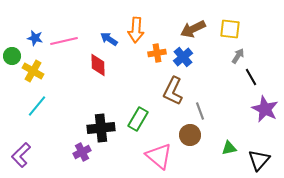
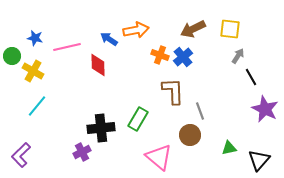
orange arrow: rotated 105 degrees counterclockwise
pink line: moved 3 px right, 6 px down
orange cross: moved 3 px right, 2 px down; rotated 30 degrees clockwise
brown L-shape: rotated 152 degrees clockwise
pink triangle: moved 1 px down
